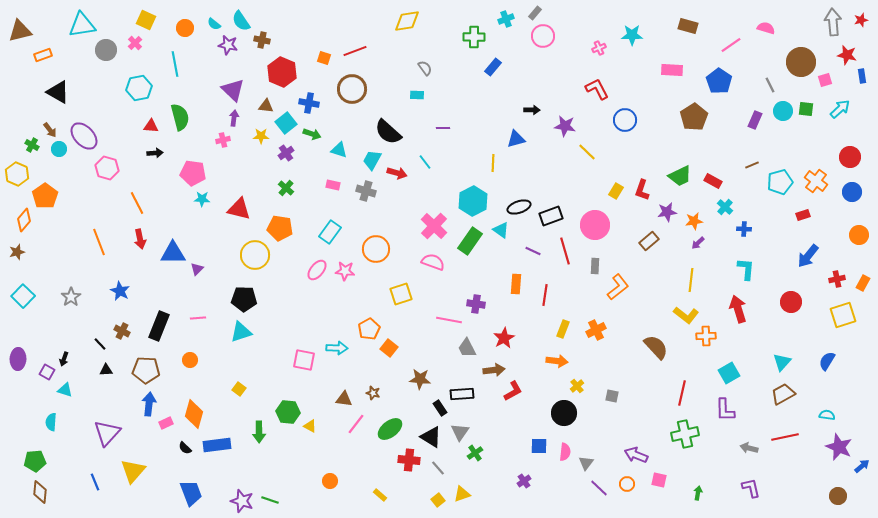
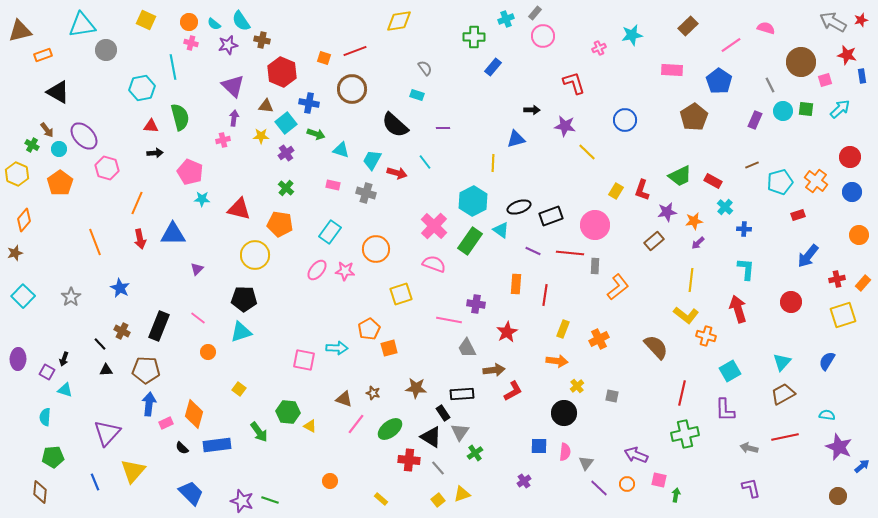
yellow diamond at (407, 21): moved 8 px left
gray arrow at (833, 22): rotated 56 degrees counterclockwise
brown rectangle at (688, 26): rotated 60 degrees counterclockwise
orange circle at (185, 28): moved 4 px right, 6 px up
cyan star at (632, 35): rotated 10 degrees counterclockwise
pink cross at (135, 43): moved 56 px right; rotated 32 degrees counterclockwise
purple star at (228, 45): rotated 24 degrees counterclockwise
cyan line at (175, 64): moved 2 px left, 3 px down
cyan hexagon at (139, 88): moved 3 px right
red L-shape at (597, 89): moved 23 px left, 6 px up; rotated 10 degrees clockwise
purple triangle at (233, 90): moved 4 px up
cyan rectangle at (417, 95): rotated 16 degrees clockwise
brown arrow at (50, 130): moved 3 px left
black semicircle at (388, 132): moved 7 px right, 7 px up
green arrow at (312, 134): moved 4 px right
cyan triangle at (339, 150): moved 2 px right
pink pentagon at (193, 173): moved 3 px left, 1 px up; rotated 15 degrees clockwise
gray cross at (366, 191): moved 2 px down
orange pentagon at (45, 196): moved 15 px right, 13 px up
orange line at (137, 203): rotated 50 degrees clockwise
red rectangle at (803, 215): moved 5 px left
orange pentagon at (280, 228): moved 4 px up
brown rectangle at (649, 241): moved 5 px right
orange line at (99, 242): moved 4 px left
red line at (565, 251): moved 5 px right, 2 px down; rotated 68 degrees counterclockwise
brown star at (17, 252): moved 2 px left, 1 px down
blue triangle at (173, 253): moved 19 px up
pink semicircle at (433, 262): moved 1 px right, 2 px down
orange rectangle at (863, 283): rotated 14 degrees clockwise
blue star at (120, 291): moved 3 px up
pink line at (198, 318): rotated 42 degrees clockwise
orange cross at (596, 330): moved 3 px right, 9 px down
orange cross at (706, 336): rotated 18 degrees clockwise
red star at (504, 338): moved 3 px right, 6 px up
orange square at (389, 348): rotated 36 degrees clockwise
orange circle at (190, 360): moved 18 px right, 8 px up
cyan square at (729, 373): moved 1 px right, 2 px up
brown star at (420, 379): moved 4 px left, 9 px down
brown triangle at (344, 399): rotated 12 degrees clockwise
black rectangle at (440, 408): moved 3 px right, 5 px down
cyan semicircle at (51, 422): moved 6 px left, 5 px up
green arrow at (259, 432): rotated 35 degrees counterclockwise
black semicircle at (185, 448): moved 3 px left
green pentagon at (35, 461): moved 18 px right, 4 px up
blue trapezoid at (191, 493): rotated 24 degrees counterclockwise
green arrow at (698, 493): moved 22 px left, 2 px down
yellow rectangle at (380, 495): moved 1 px right, 4 px down
